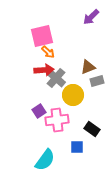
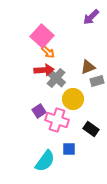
pink square: rotated 35 degrees counterclockwise
yellow circle: moved 4 px down
pink cross: rotated 25 degrees clockwise
black rectangle: moved 1 px left
blue square: moved 8 px left, 2 px down
cyan semicircle: moved 1 px down
